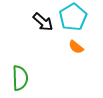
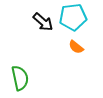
cyan pentagon: rotated 24 degrees clockwise
green semicircle: rotated 10 degrees counterclockwise
